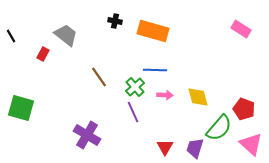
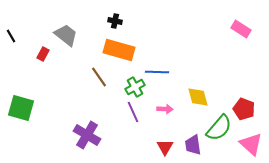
orange rectangle: moved 34 px left, 19 px down
blue line: moved 2 px right, 2 px down
green cross: rotated 12 degrees clockwise
pink arrow: moved 14 px down
purple trapezoid: moved 2 px left, 3 px up; rotated 25 degrees counterclockwise
